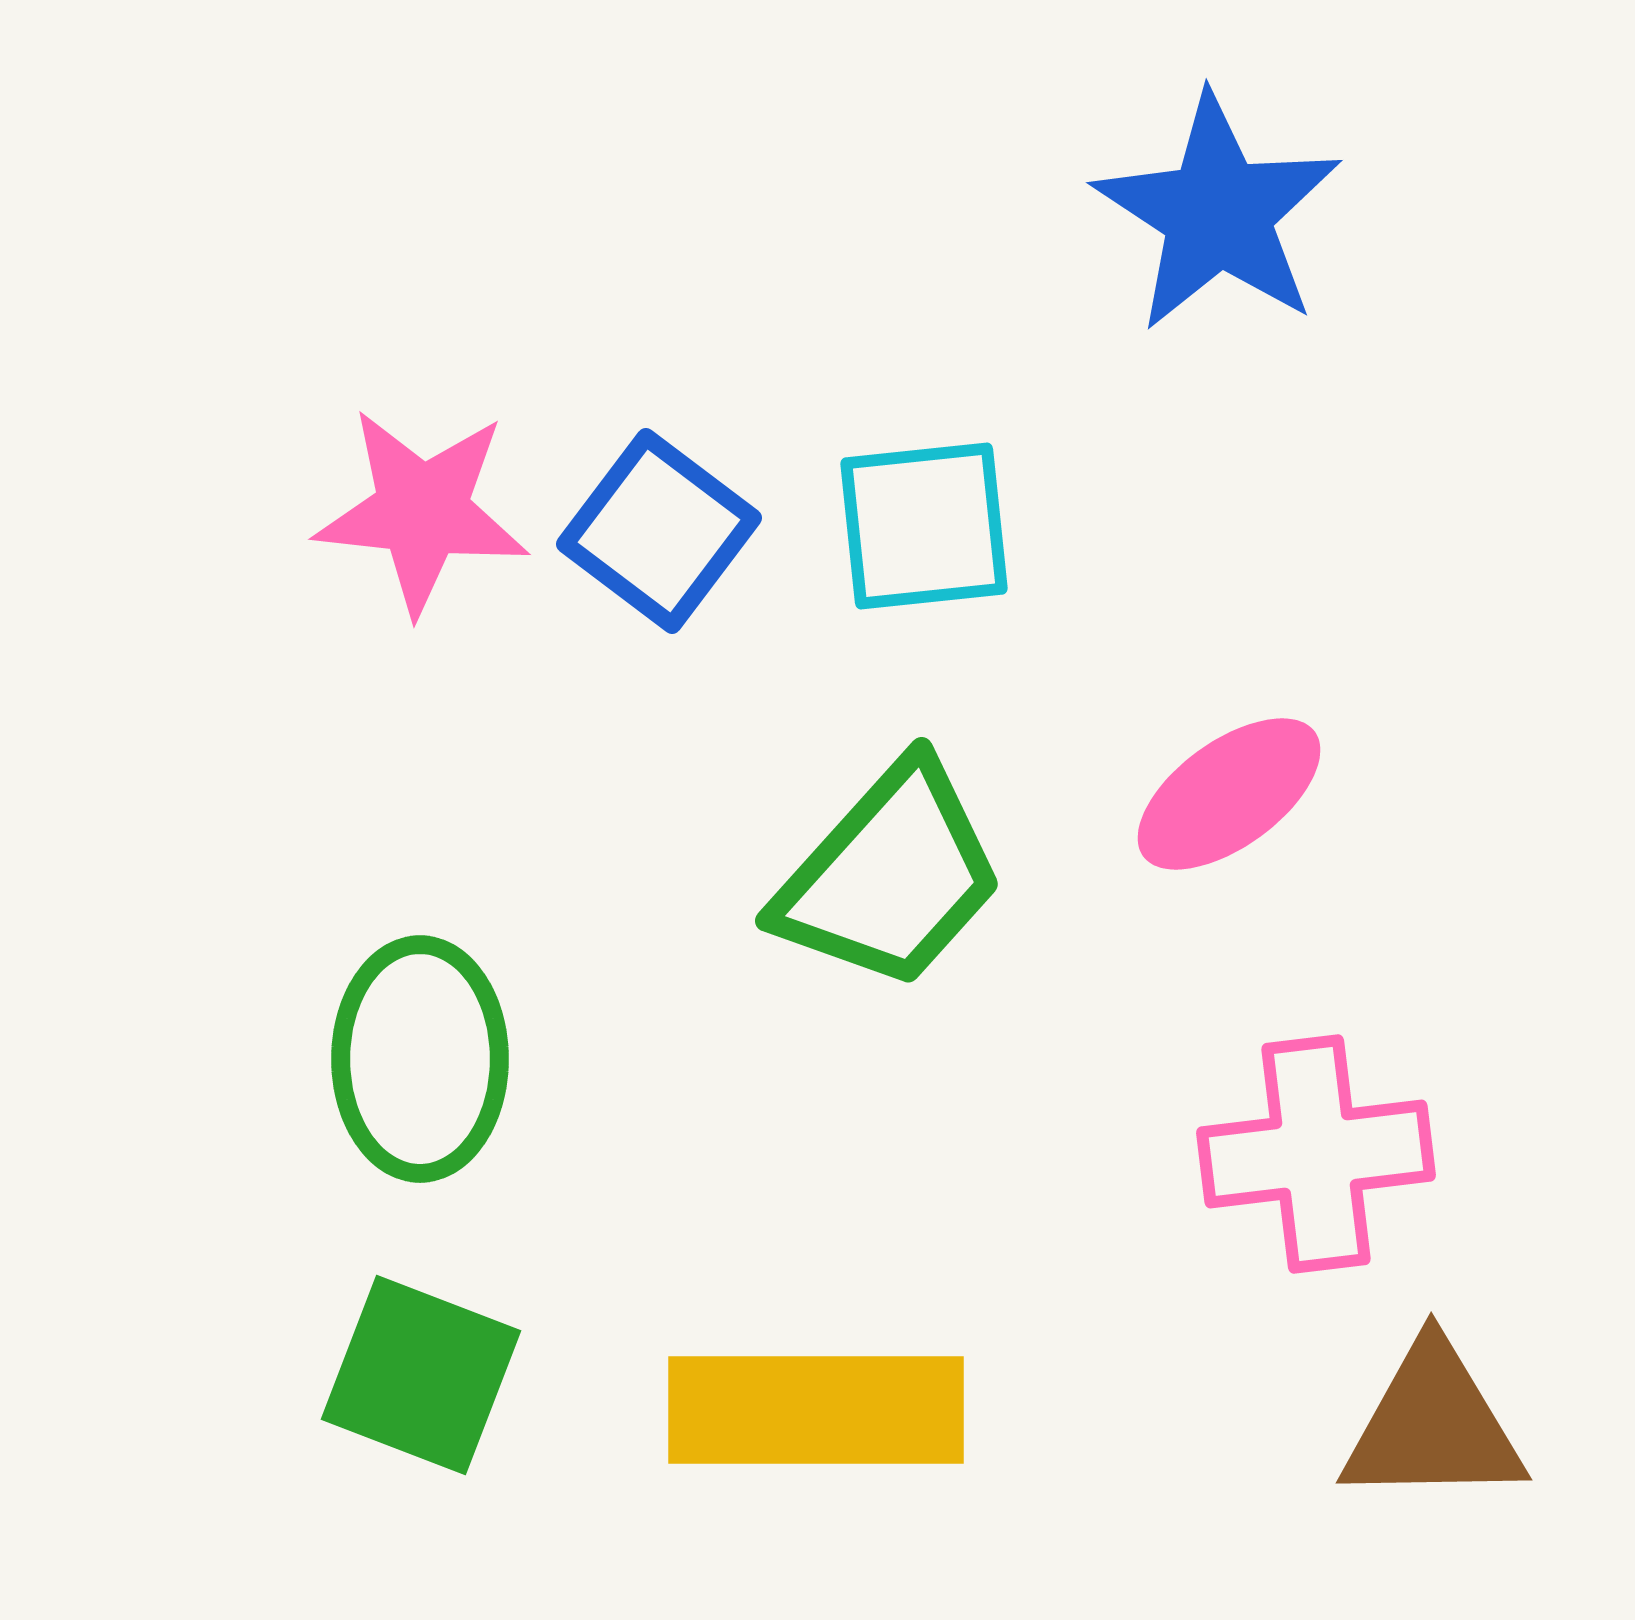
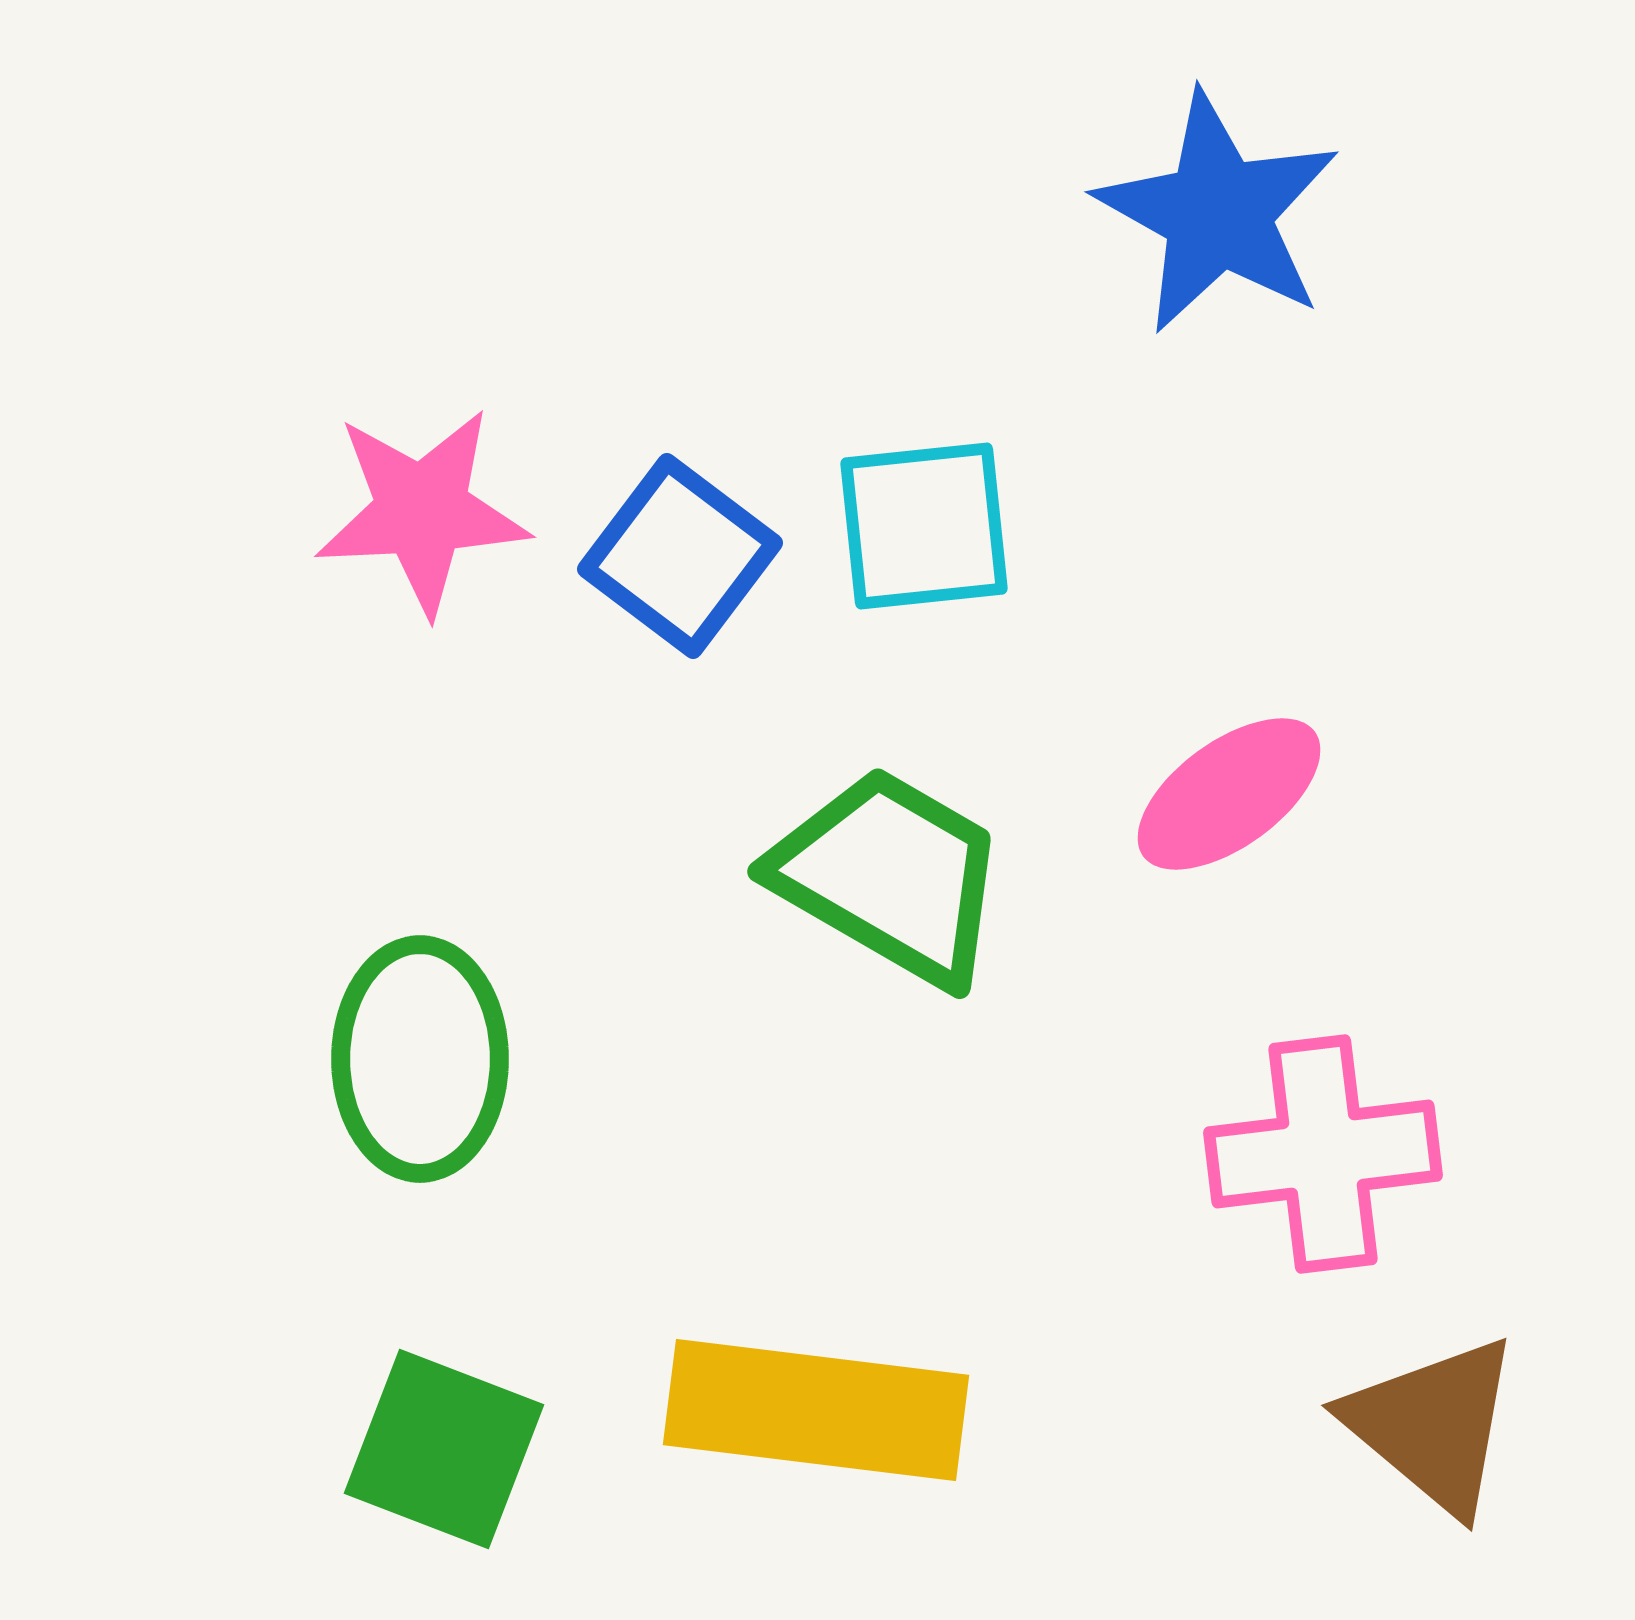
blue star: rotated 4 degrees counterclockwise
pink star: rotated 9 degrees counterclockwise
blue square: moved 21 px right, 25 px down
green trapezoid: rotated 102 degrees counterclockwise
pink cross: moved 7 px right
green square: moved 23 px right, 74 px down
yellow rectangle: rotated 7 degrees clockwise
brown triangle: rotated 41 degrees clockwise
